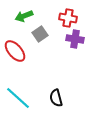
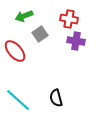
red cross: moved 1 px right, 1 px down
purple cross: moved 1 px right, 2 px down
cyan line: moved 2 px down
